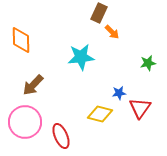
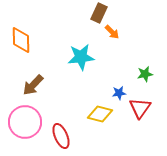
green star: moved 3 px left, 11 px down
